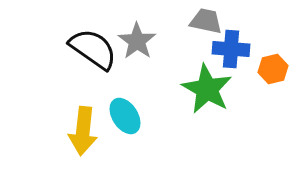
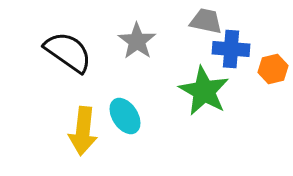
black semicircle: moved 25 px left, 3 px down
green star: moved 3 px left, 2 px down
